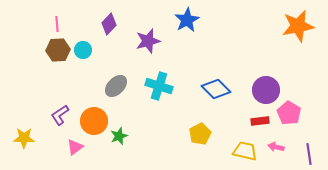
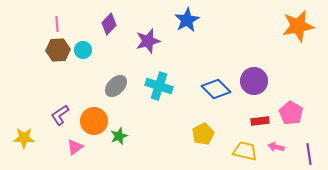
purple circle: moved 12 px left, 9 px up
pink pentagon: moved 2 px right
yellow pentagon: moved 3 px right
